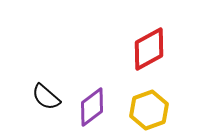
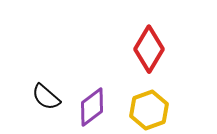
red diamond: rotated 30 degrees counterclockwise
